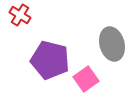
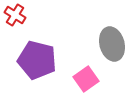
red cross: moved 5 px left
purple pentagon: moved 13 px left
